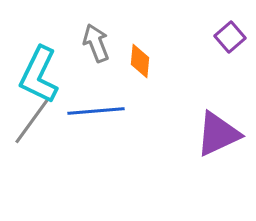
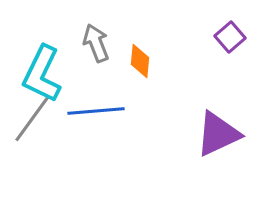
cyan L-shape: moved 3 px right, 1 px up
gray line: moved 2 px up
